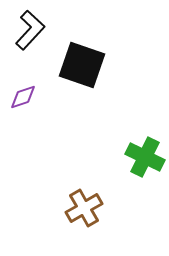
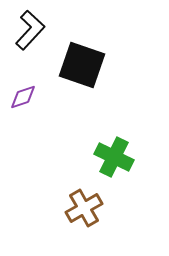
green cross: moved 31 px left
